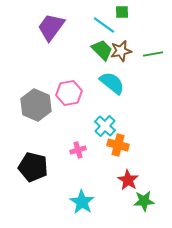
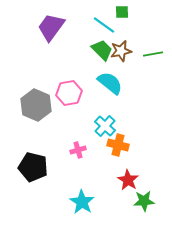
cyan semicircle: moved 2 px left
